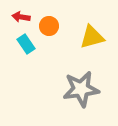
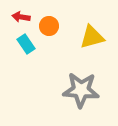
gray star: moved 1 px down; rotated 12 degrees clockwise
